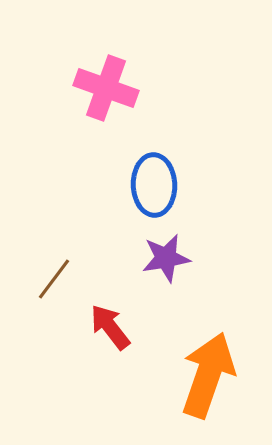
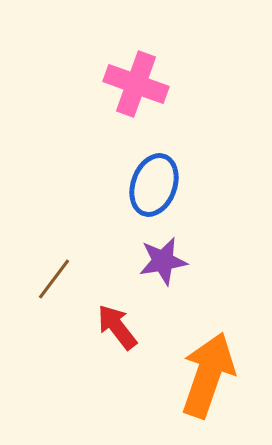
pink cross: moved 30 px right, 4 px up
blue ellipse: rotated 22 degrees clockwise
purple star: moved 3 px left, 3 px down
red arrow: moved 7 px right
